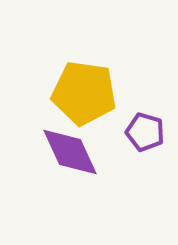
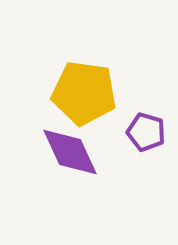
purple pentagon: moved 1 px right
